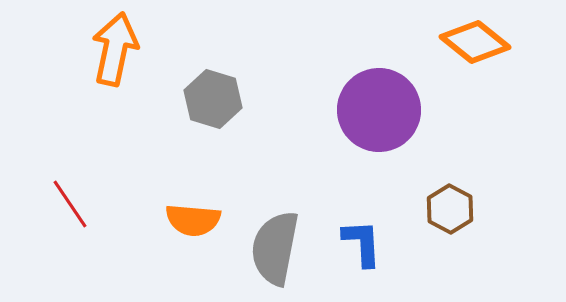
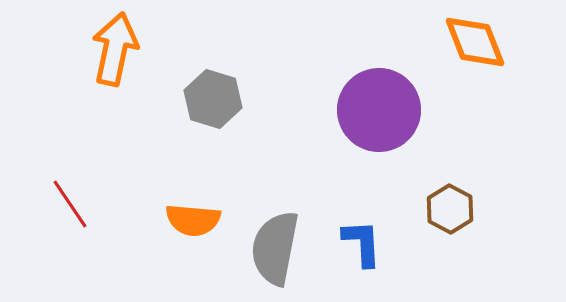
orange diamond: rotated 30 degrees clockwise
